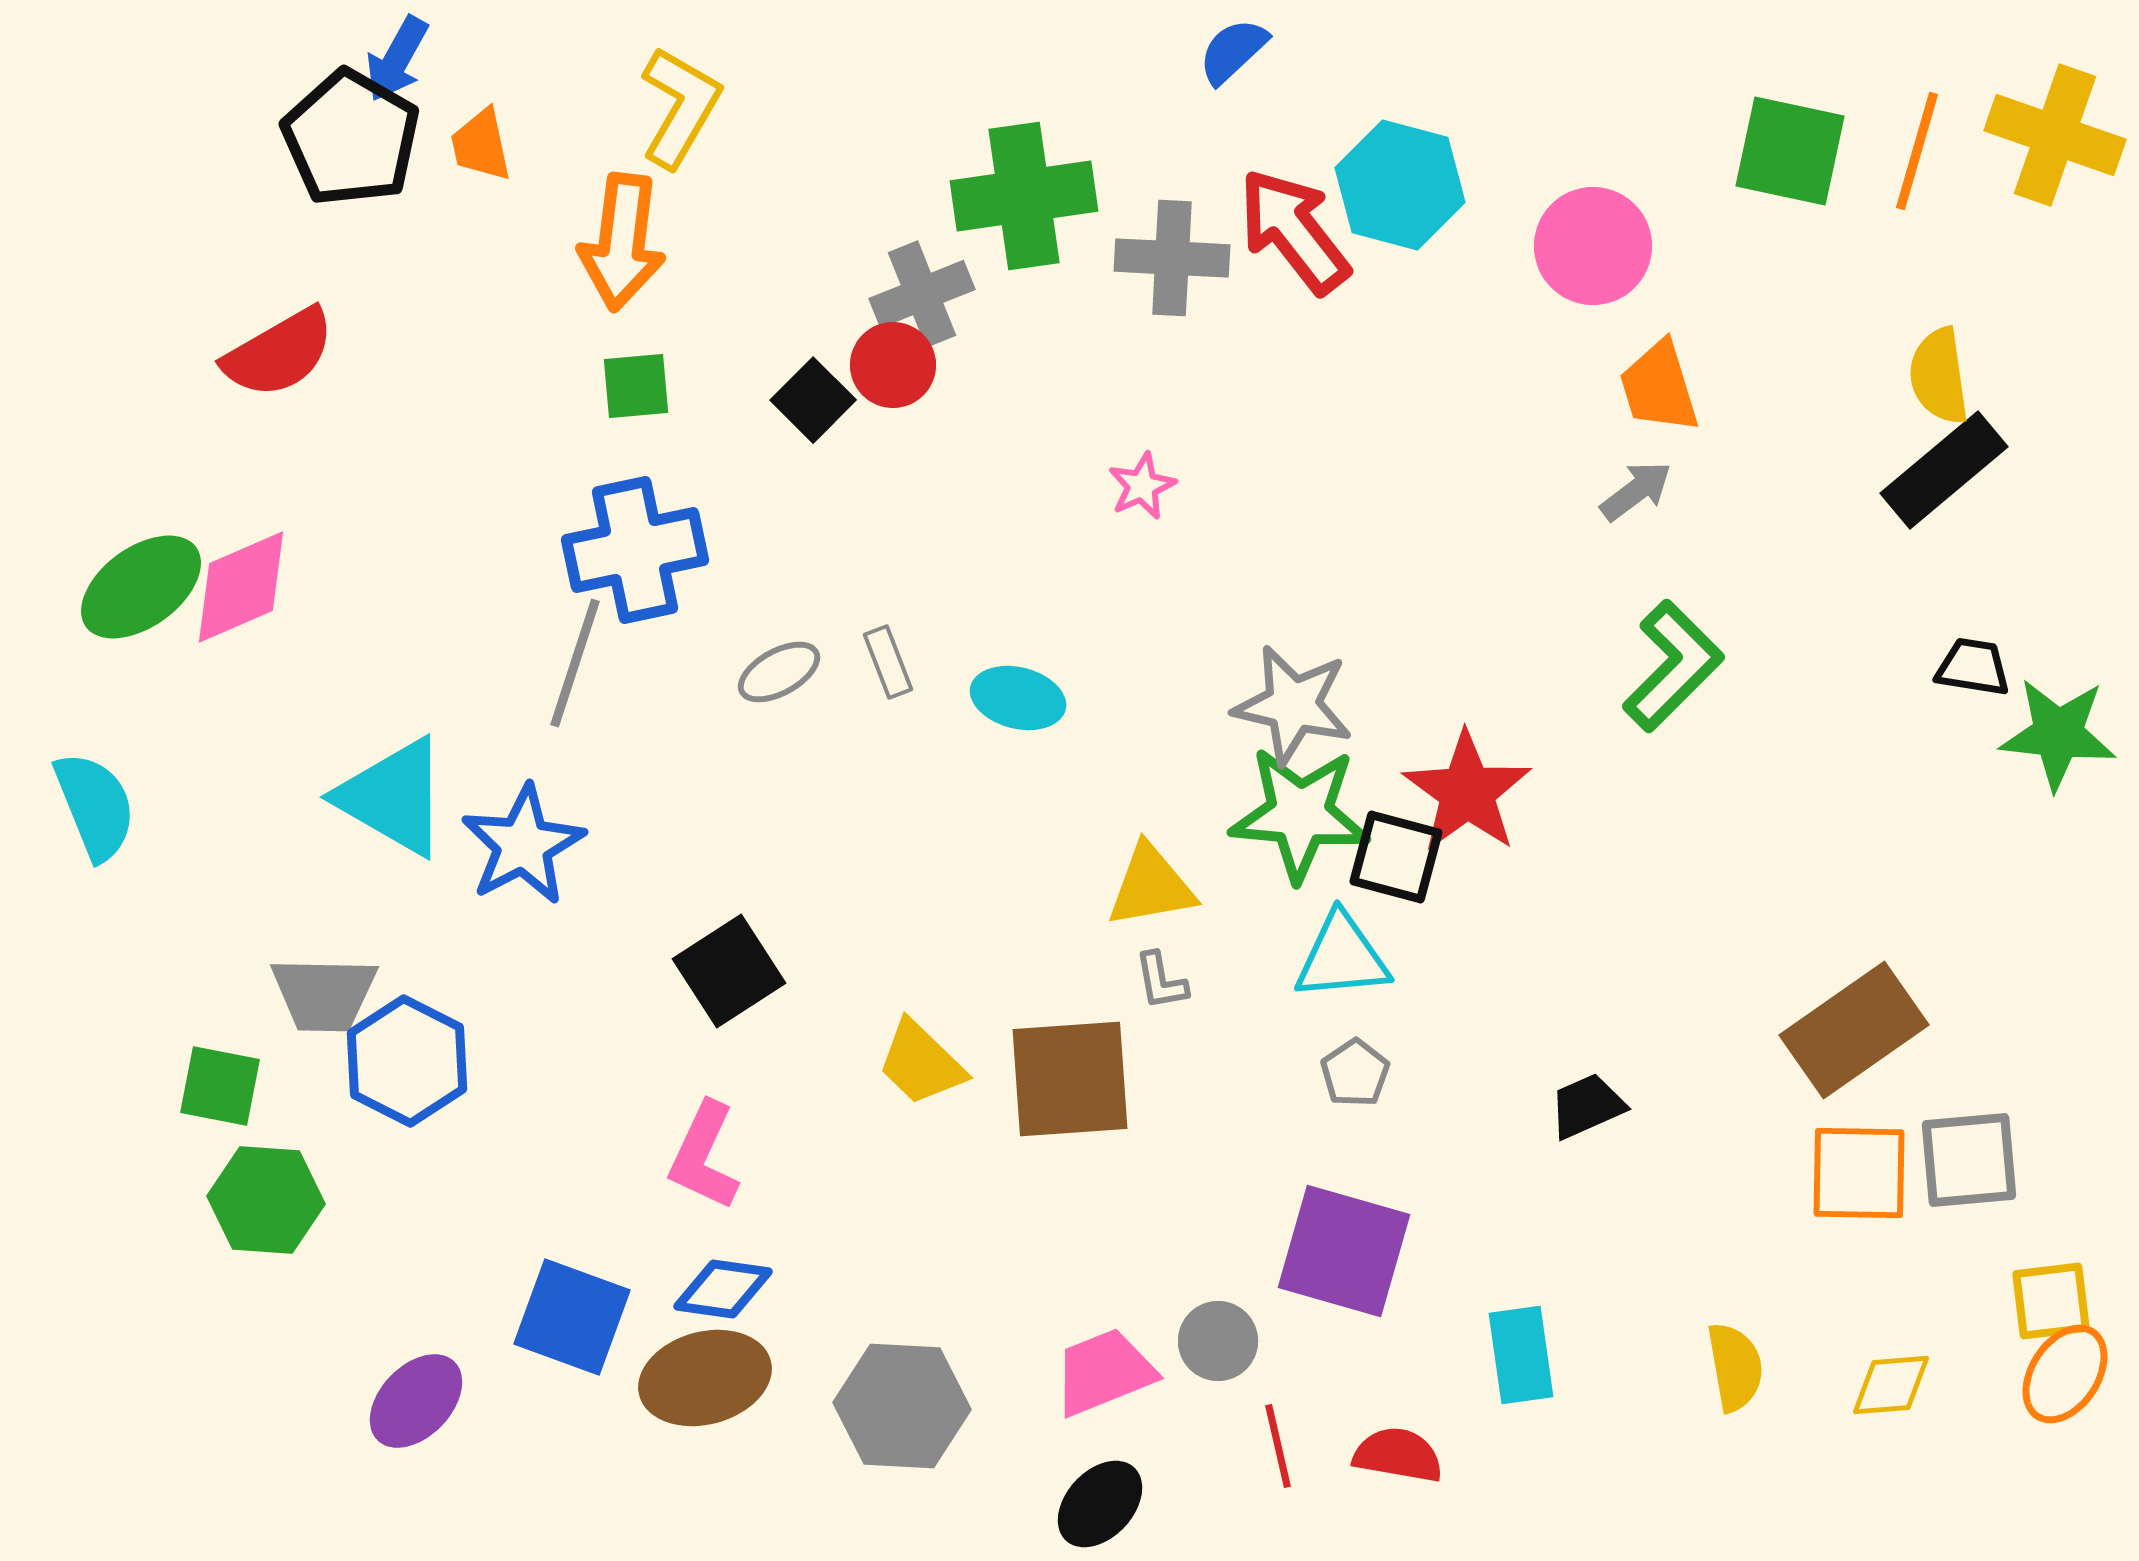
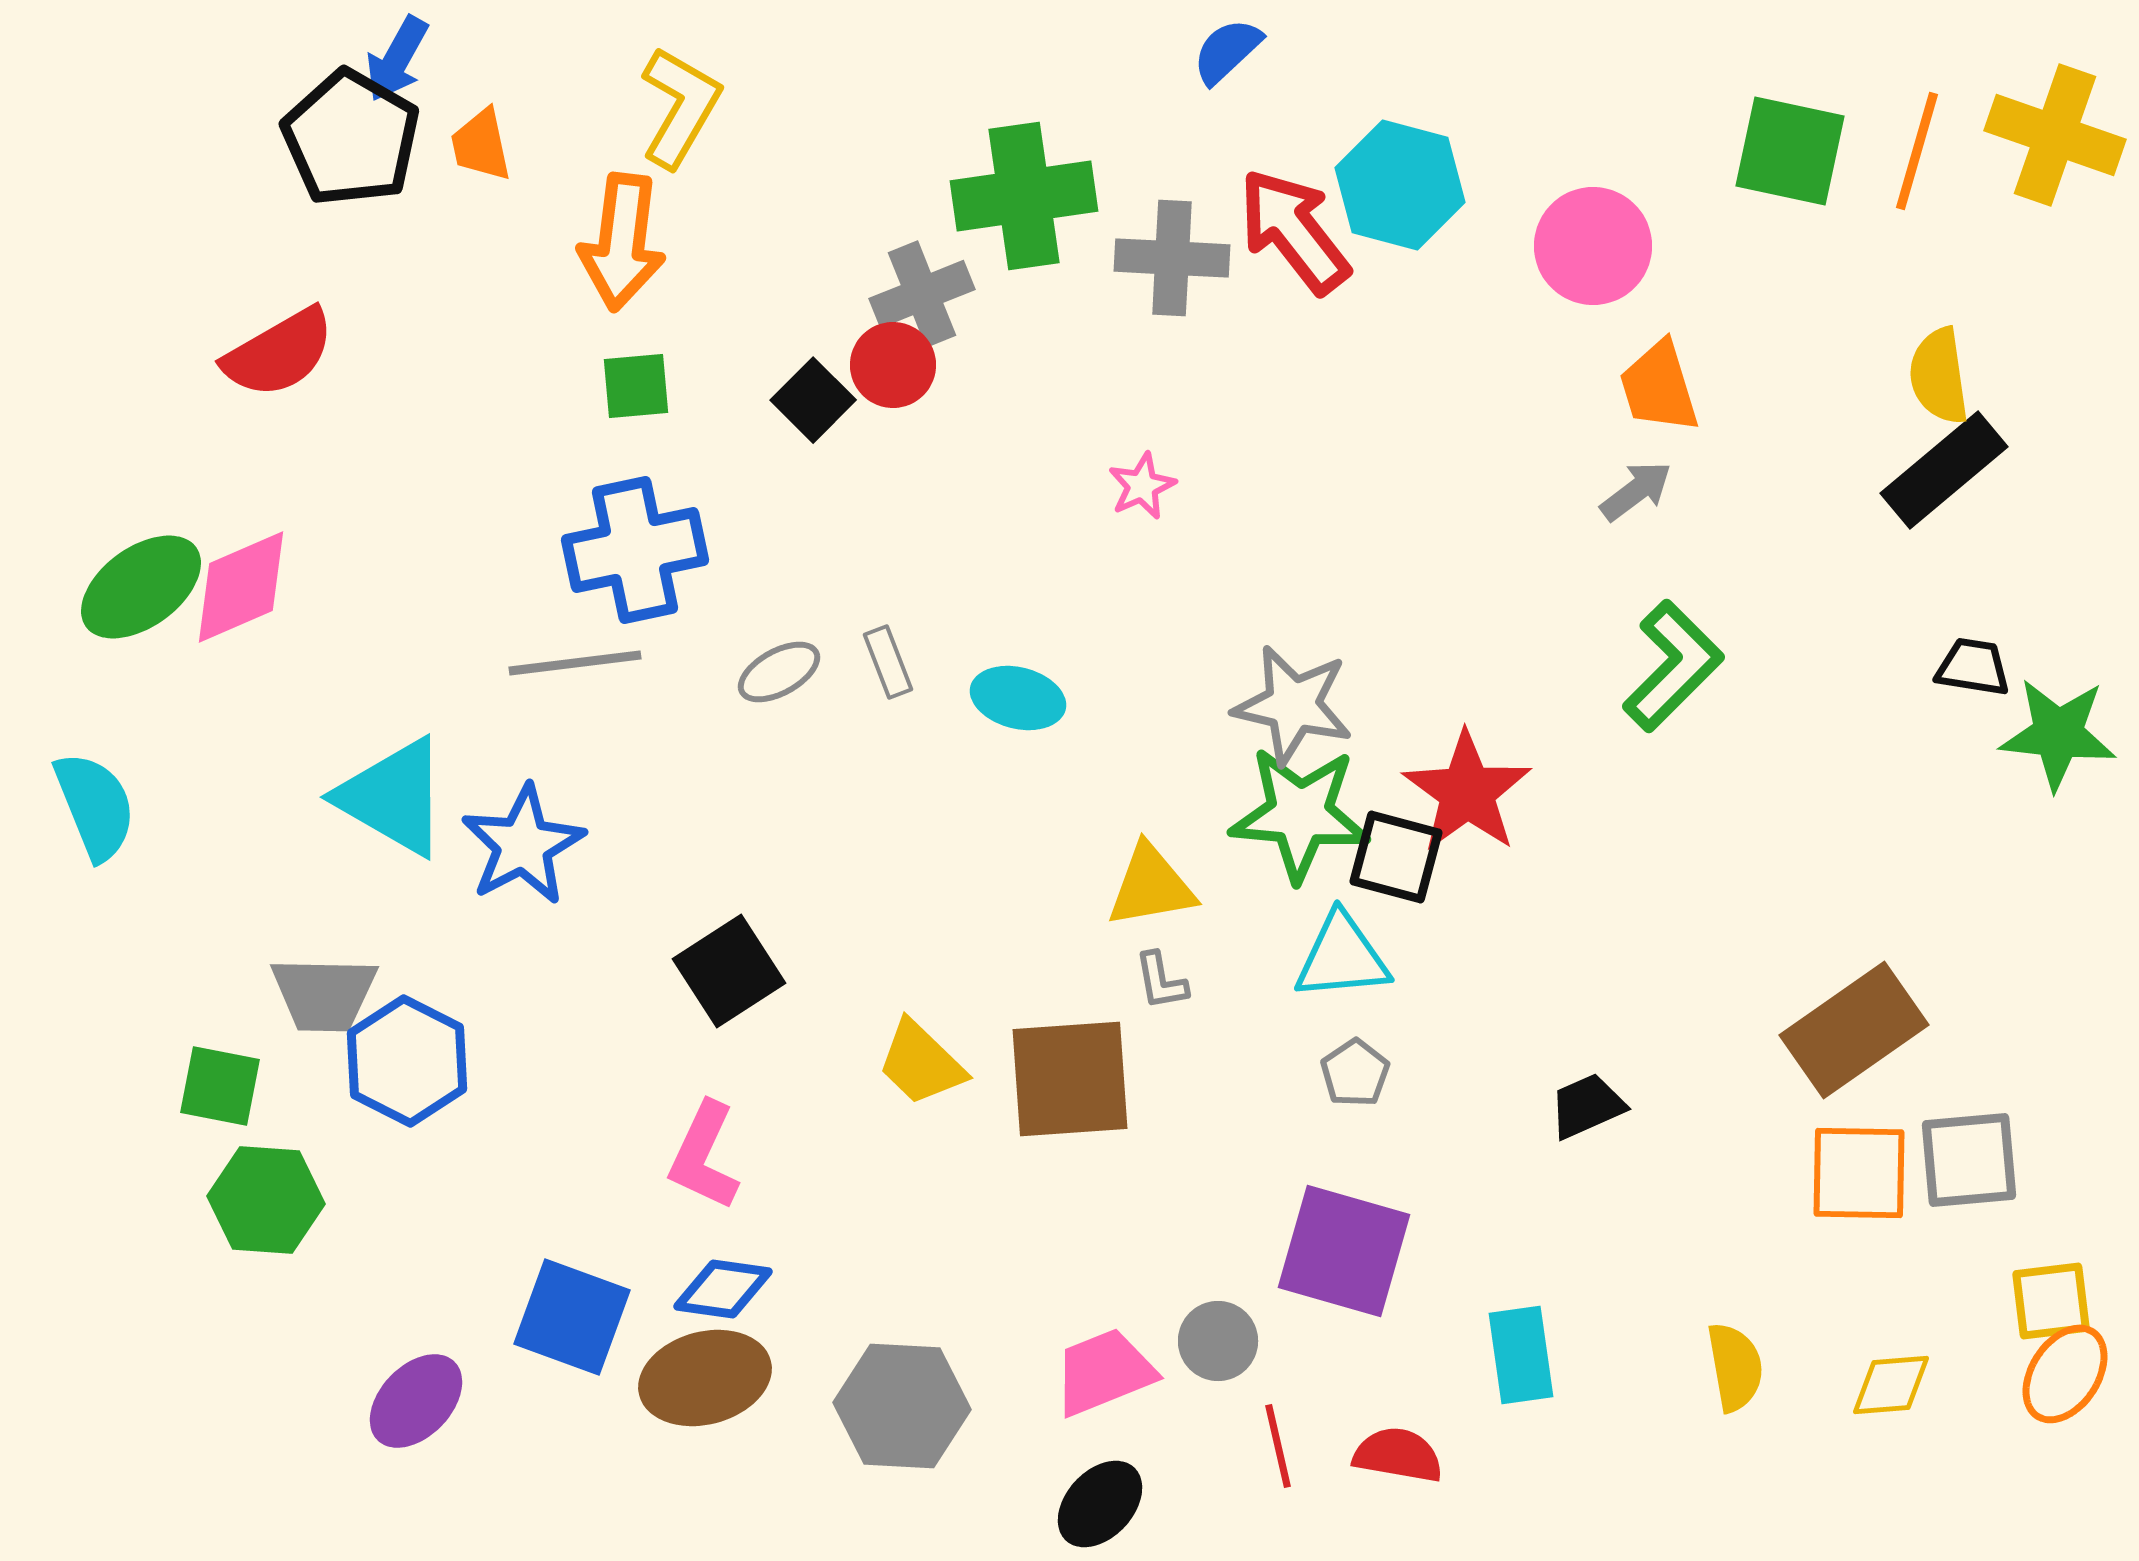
blue semicircle at (1233, 51): moved 6 px left
gray line at (575, 663): rotated 65 degrees clockwise
